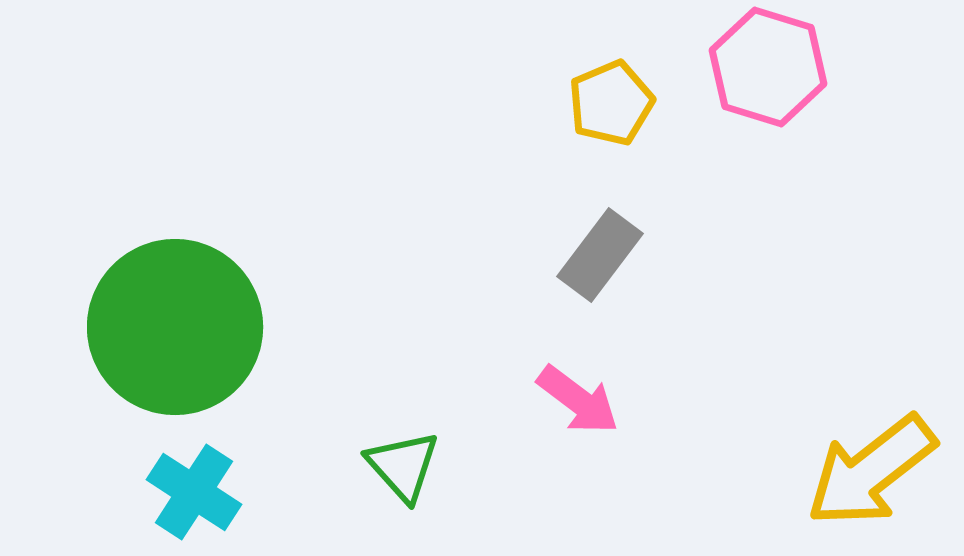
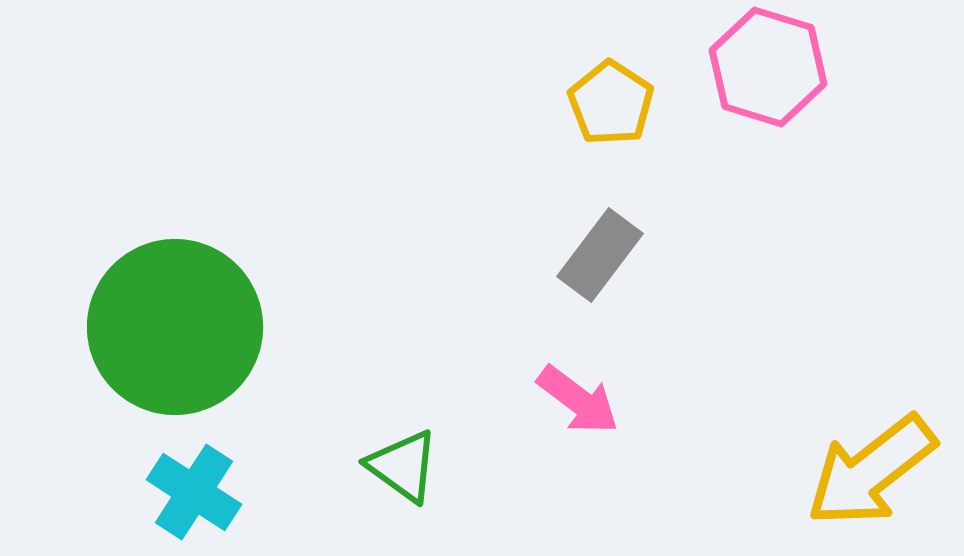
yellow pentagon: rotated 16 degrees counterclockwise
green triangle: rotated 12 degrees counterclockwise
